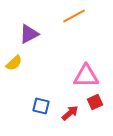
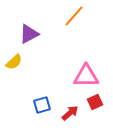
orange line: rotated 20 degrees counterclockwise
yellow semicircle: moved 1 px up
blue square: moved 1 px right, 1 px up; rotated 30 degrees counterclockwise
